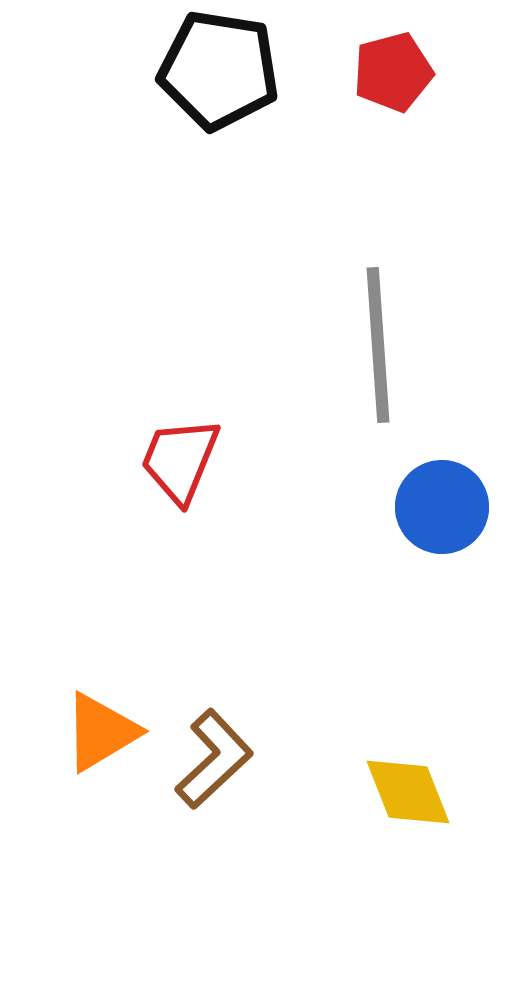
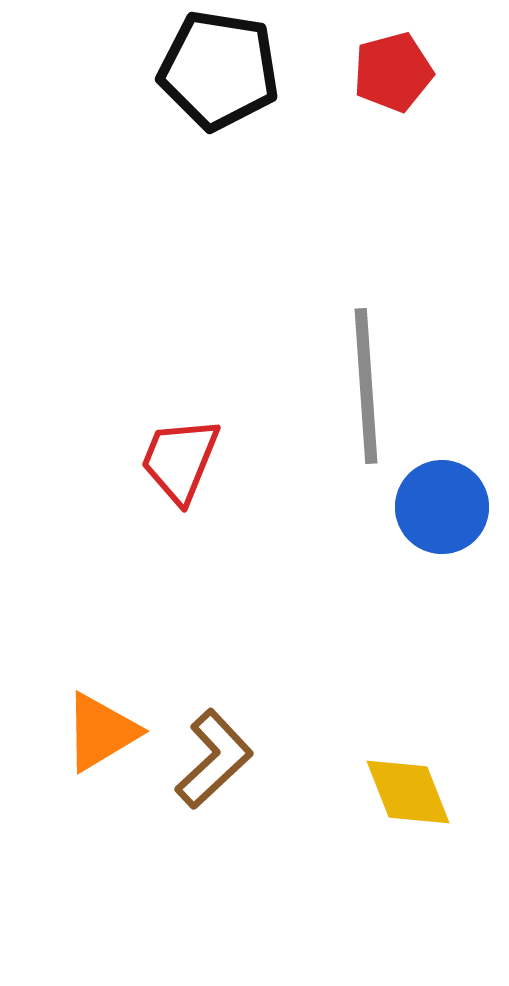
gray line: moved 12 px left, 41 px down
